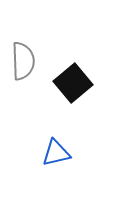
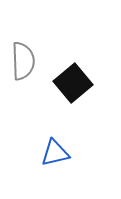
blue triangle: moved 1 px left
